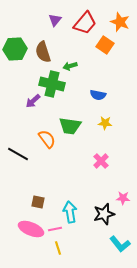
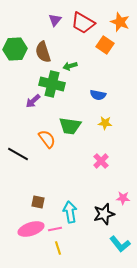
red trapezoid: moved 2 px left; rotated 80 degrees clockwise
pink ellipse: rotated 40 degrees counterclockwise
